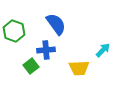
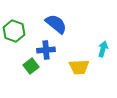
blue semicircle: rotated 15 degrees counterclockwise
cyan arrow: moved 1 px up; rotated 28 degrees counterclockwise
yellow trapezoid: moved 1 px up
